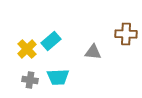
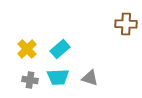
brown cross: moved 10 px up
cyan rectangle: moved 9 px right, 8 px down
gray triangle: moved 3 px left, 26 px down; rotated 12 degrees clockwise
